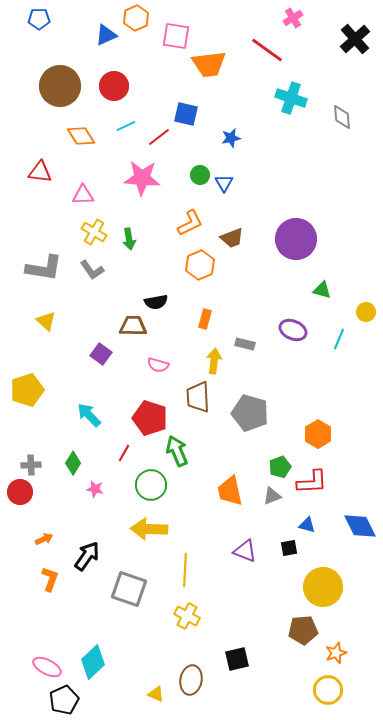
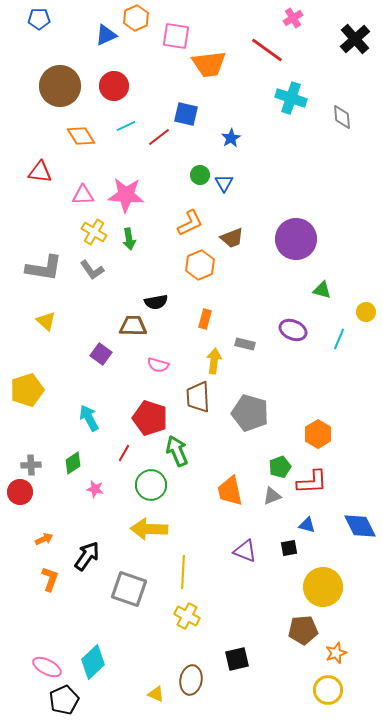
blue star at (231, 138): rotated 18 degrees counterclockwise
pink star at (142, 178): moved 16 px left, 17 px down
cyan arrow at (89, 415): moved 3 px down; rotated 16 degrees clockwise
green diamond at (73, 463): rotated 25 degrees clockwise
yellow line at (185, 570): moved 2 px left, 2 px down
